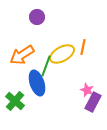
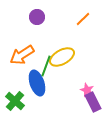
orange line: moved 28 px up; rotated 35 degrees clockwise
yellow ellipse: moved 3 px down
purple rectangle: rotated 54 degrees counterclockwise
